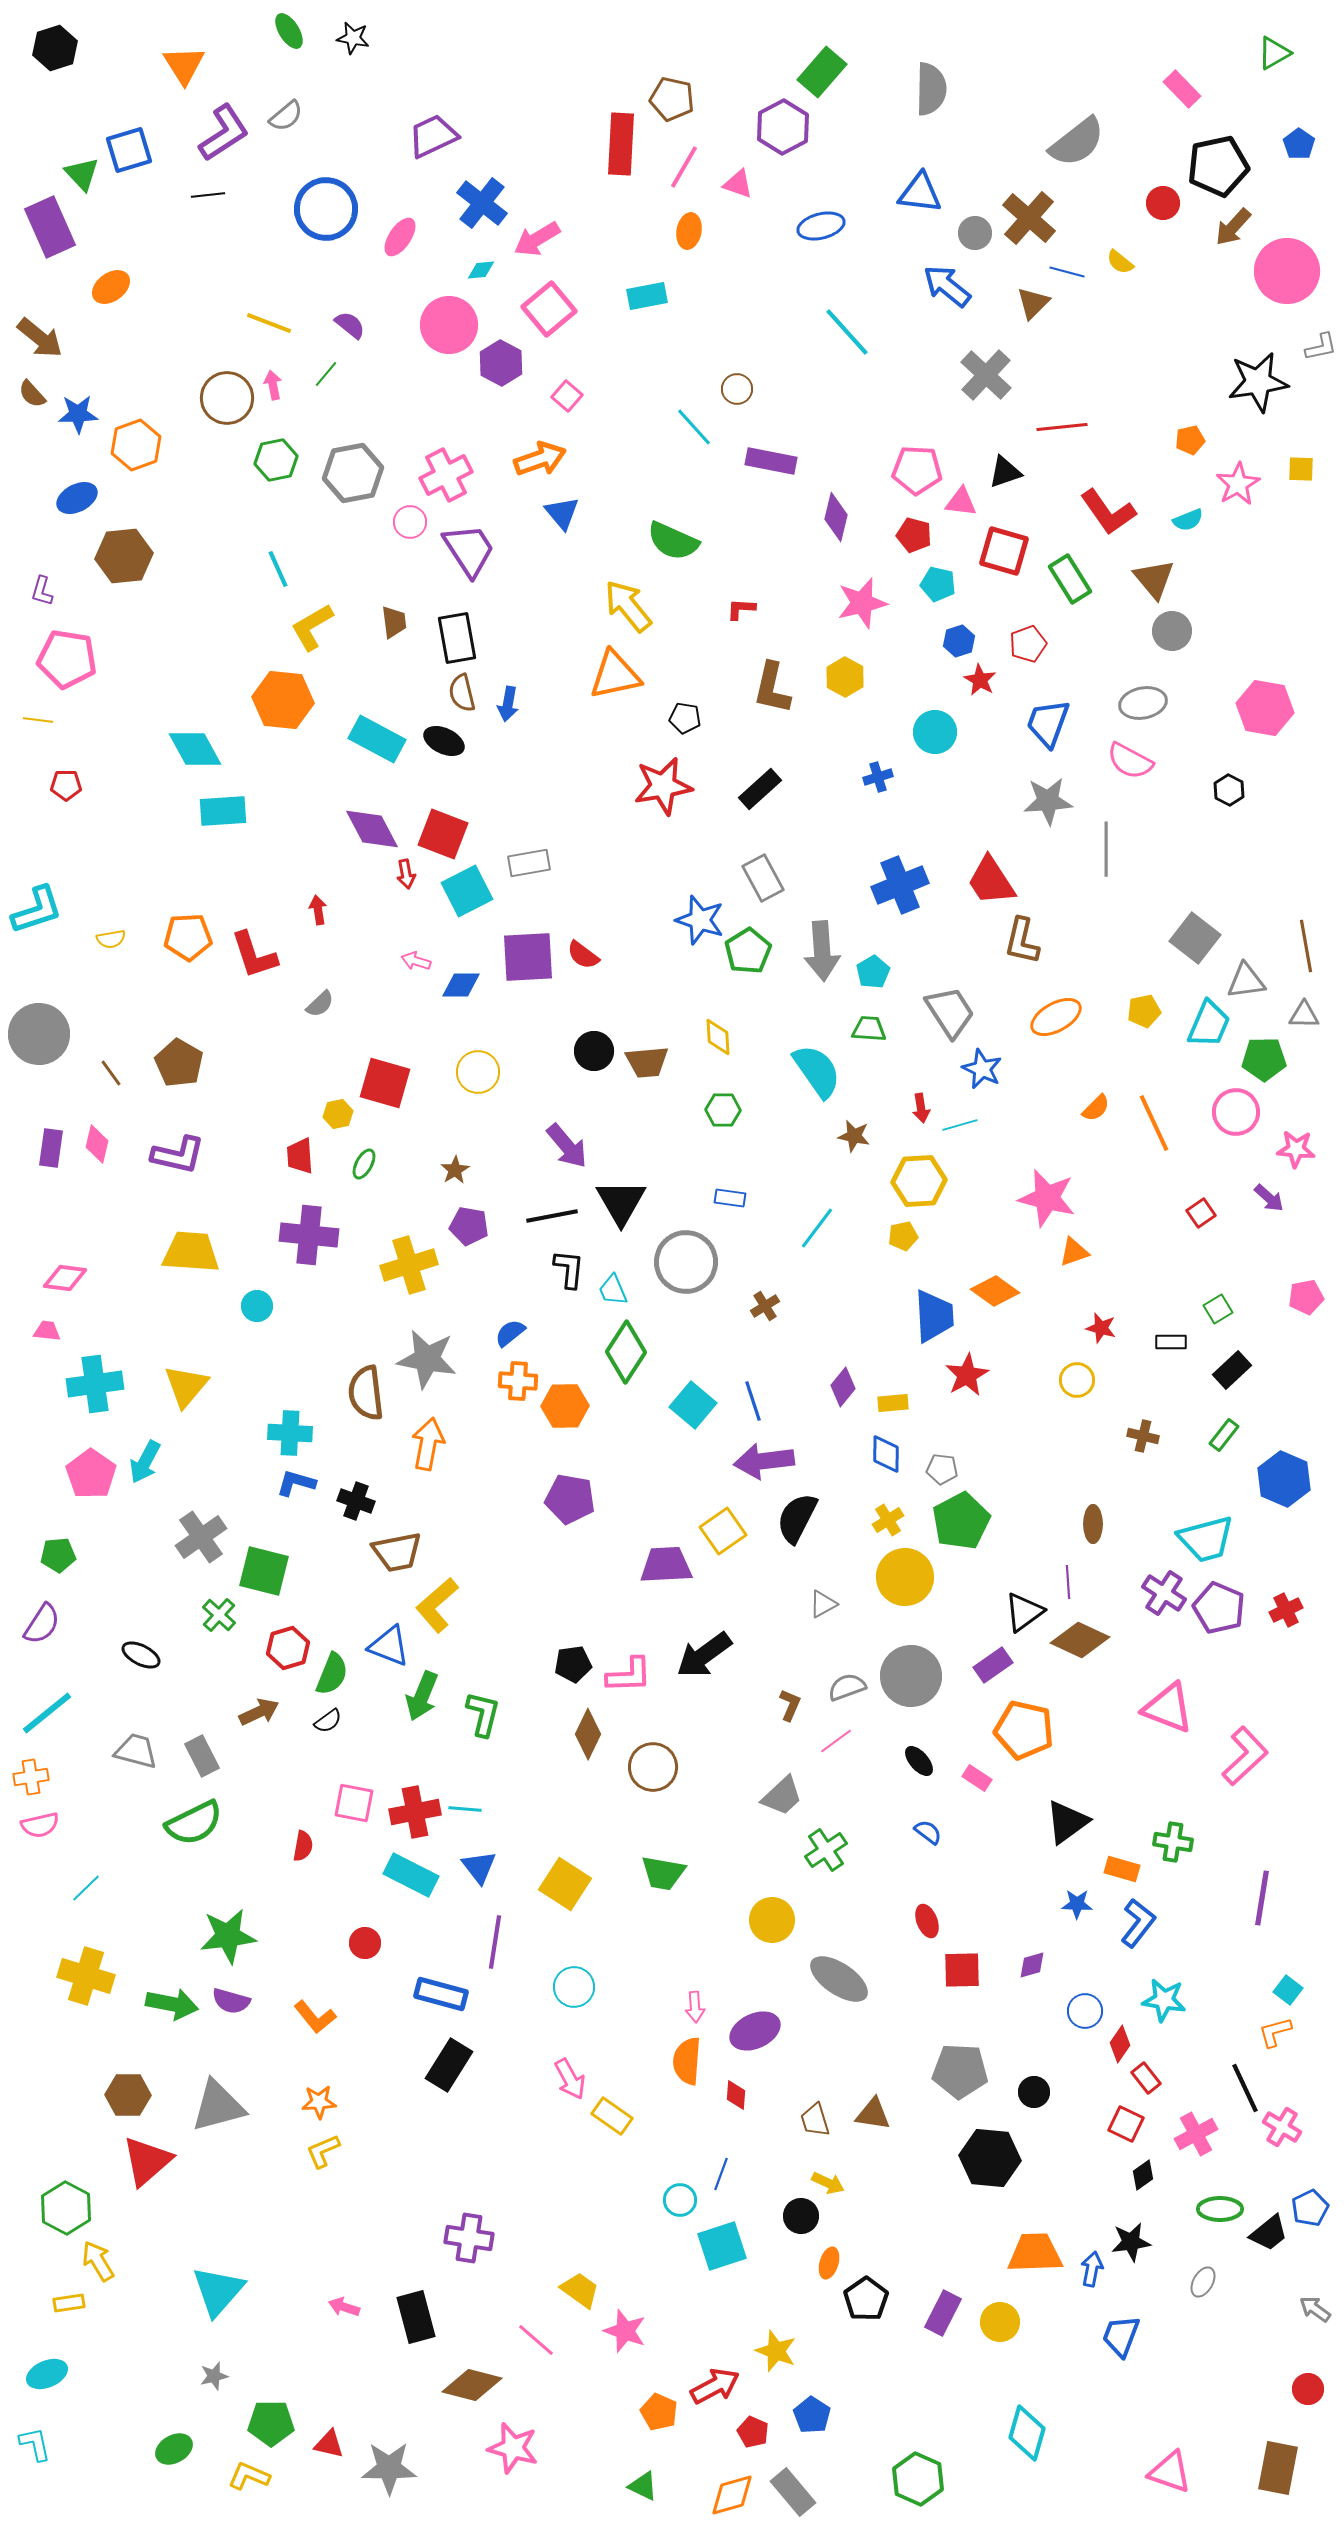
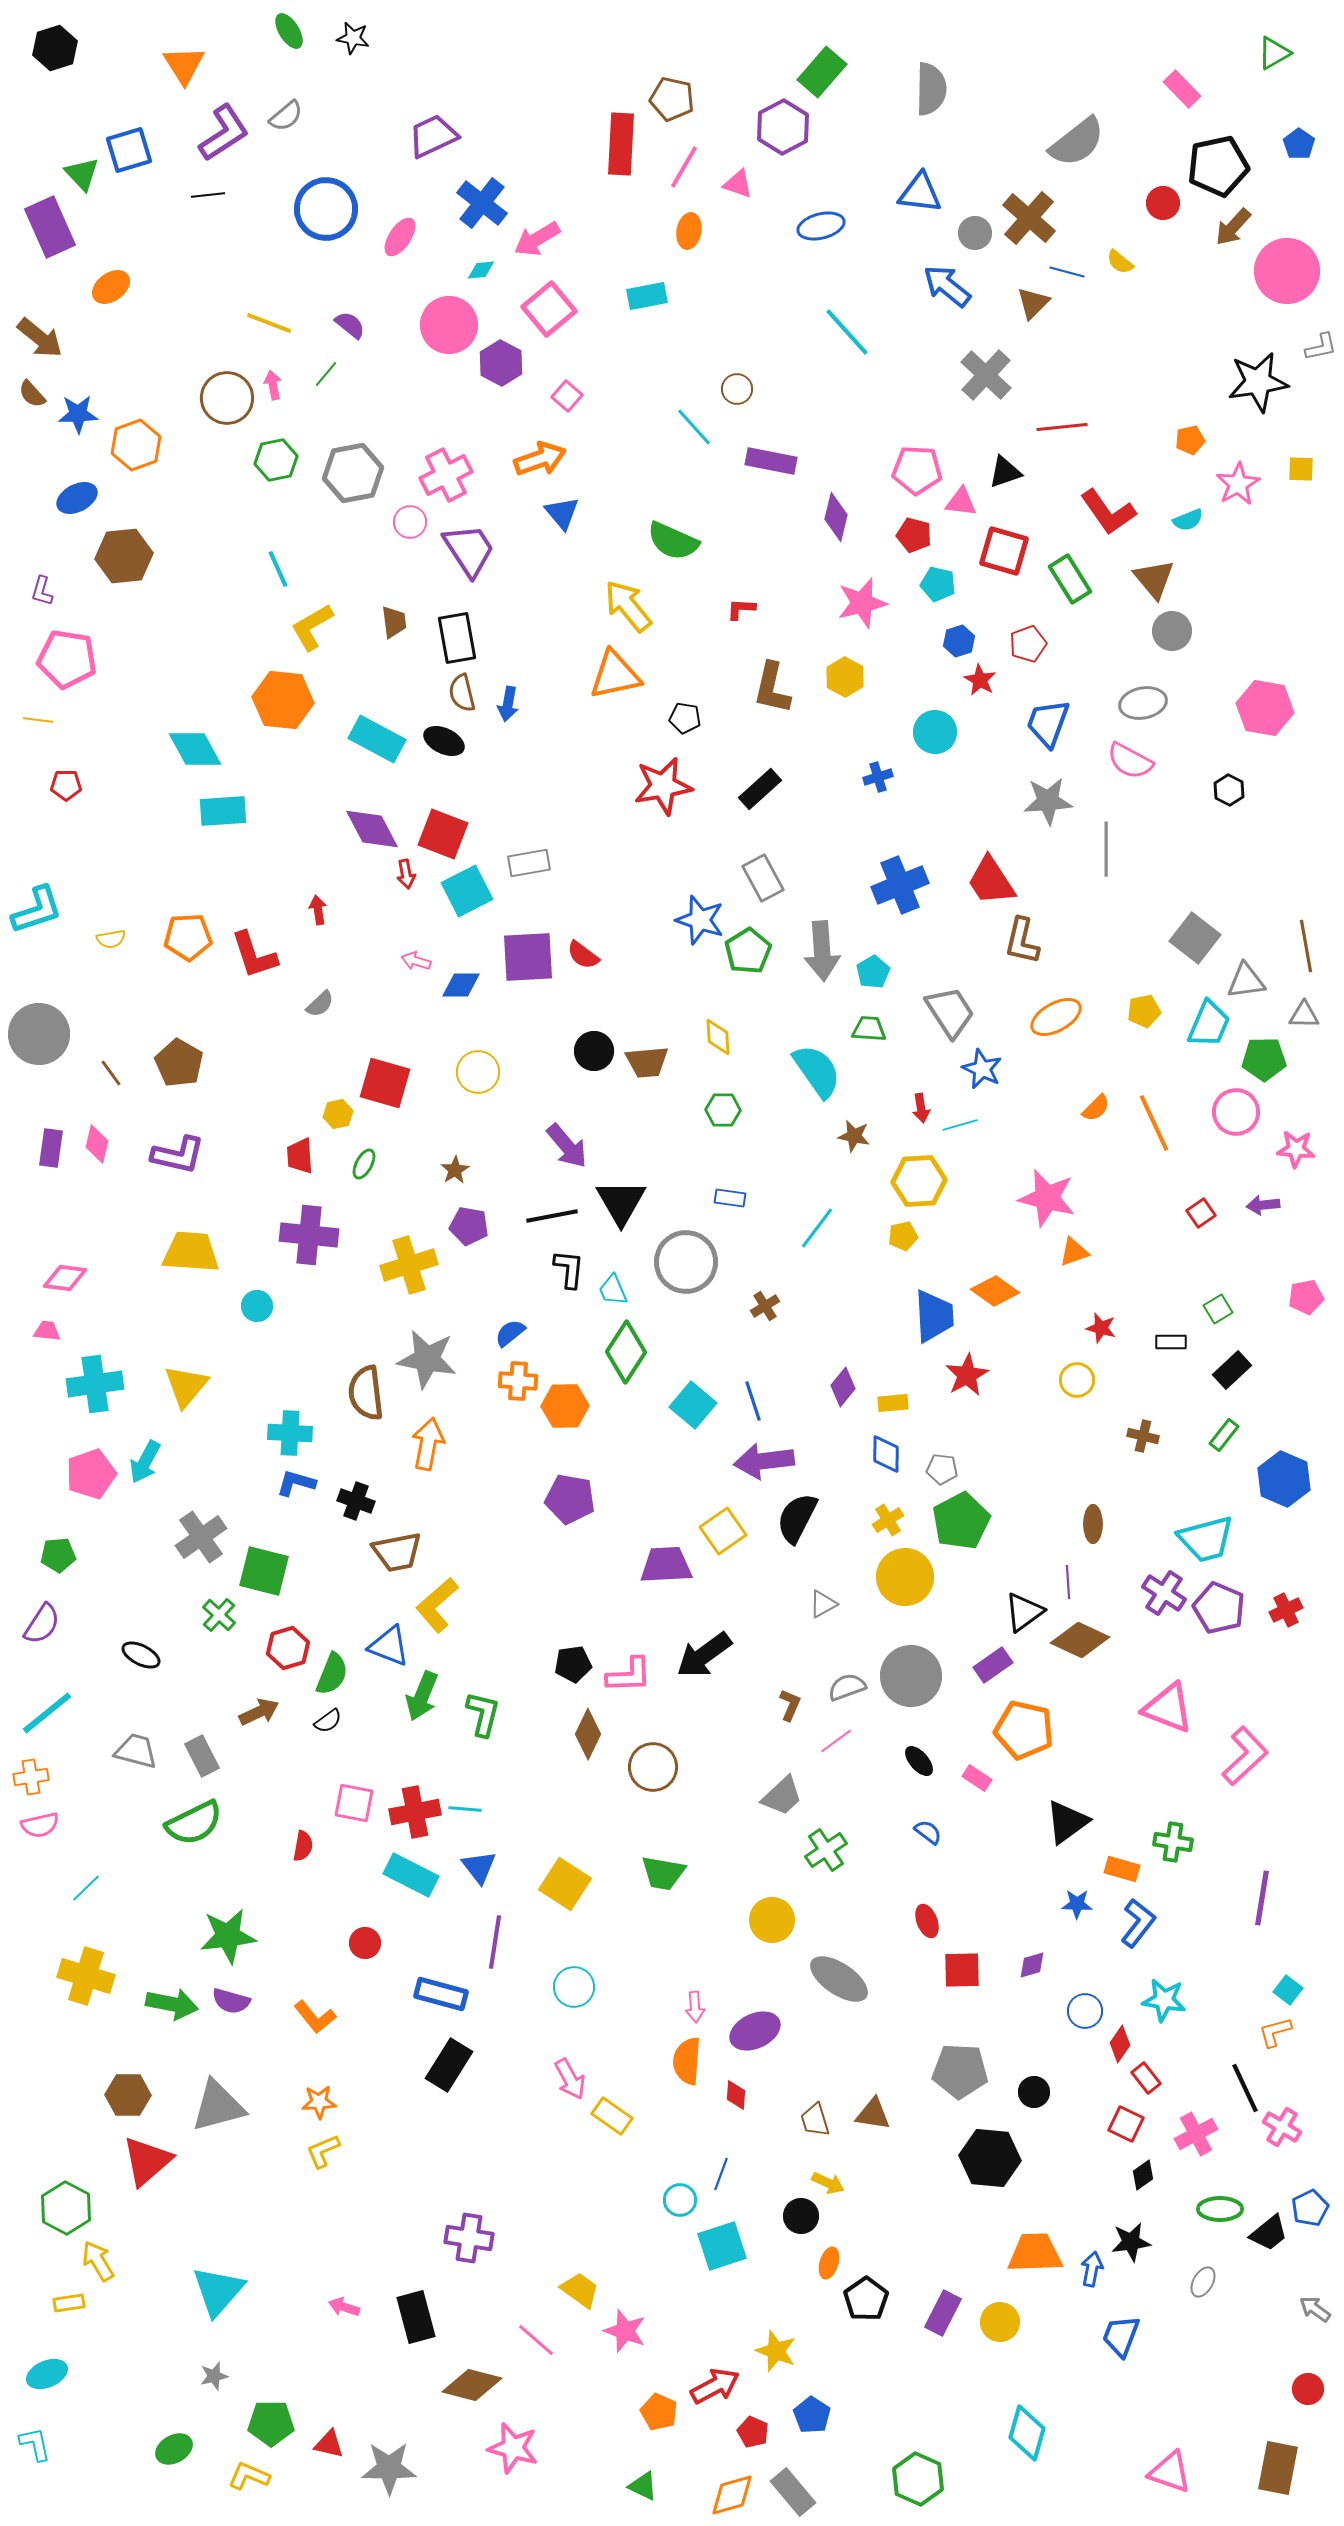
purple arrow at (1269, 1198): moved 6 px left, 7 px down; rotated 132 degrees clockwise
pink pentagon at (91, 1474): rotated 18 degrees clockwise
